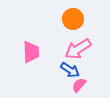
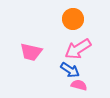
pink trapezoid: rotated 105 degrees clockwise
pink semicircle: rotated 63 degrees clockwise
